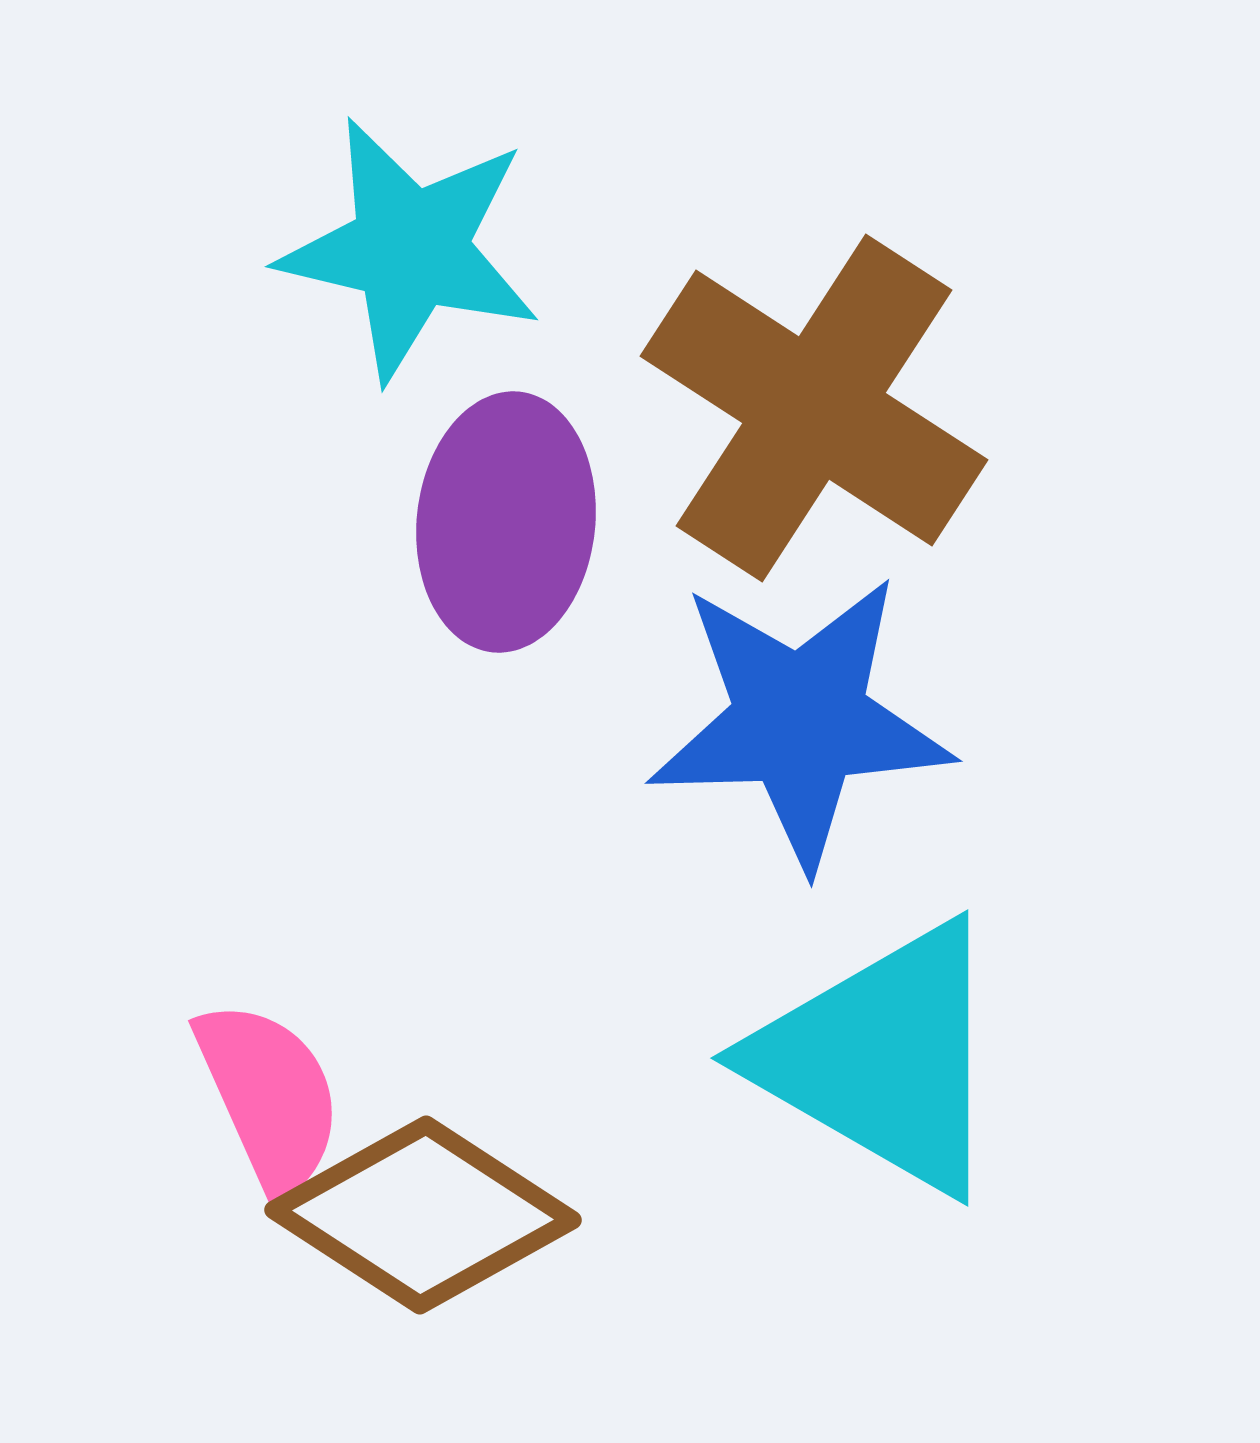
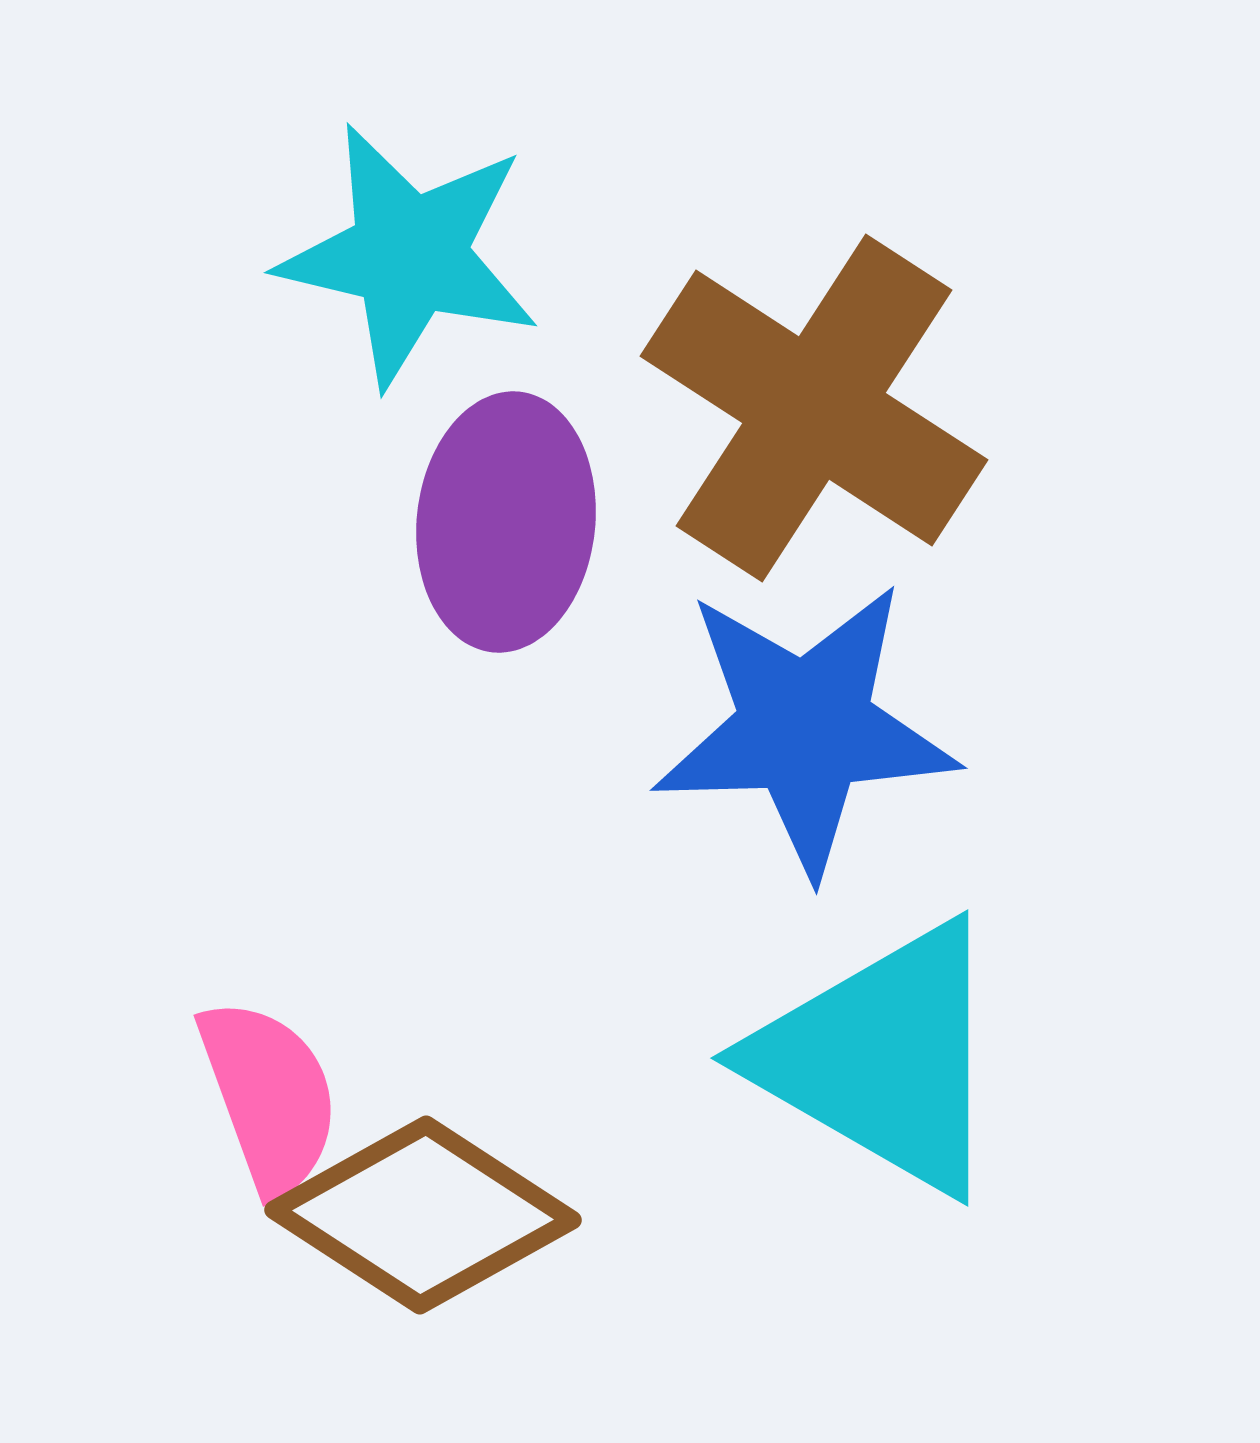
cyan star: moved 1 px left, 6 px down
blue star: moved 5 px right, 7 px down
pink semicircle: rotated 4 degrees clockwise
